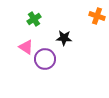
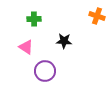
green cross: rotated 32 degrees clockwise
black star: moved 3 px down
purple circle: moved 12 px down
